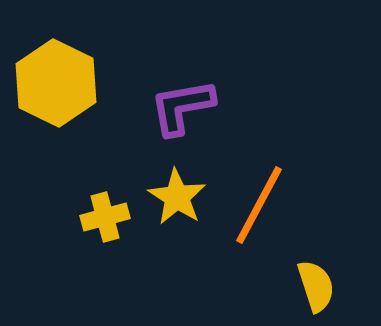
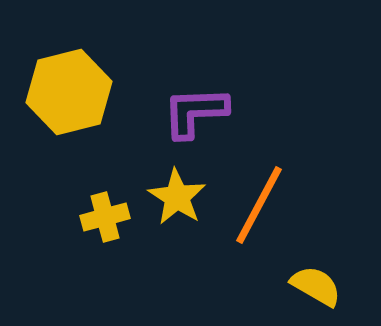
yellow hexagon: moved 13 px right, 9 px down; rotated 20 degrees clockwise
purple L-shape: moved 13 px right, 5 px down; rotated 8 degrees clockwise
yellow semicircle: rotated 42 degrees counterclockwise
